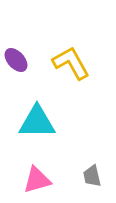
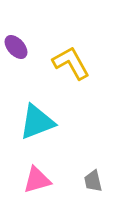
purple ellipse: moved 13 px up
cyan triangle: rotated 21 degrees counterclockwise
gray trapezoid: moved 1 px right, 5 px down
